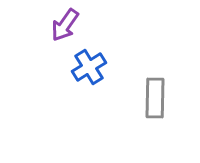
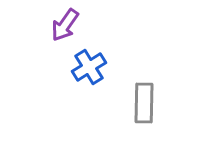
gray rectangle: moved 11 px left, 5 px down
